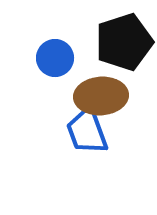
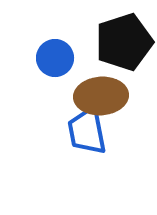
blue trapezoid: rotated 9 degrees clockwise
